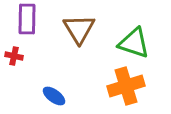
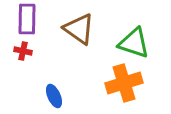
brown triangle: rotated 24 degrees counterclockwise
red cross: moved 9 px right, 5 px up
orange cross: moved 2 px left, 3 px up
blue ellipse: rotated 30 degrees clockwise
